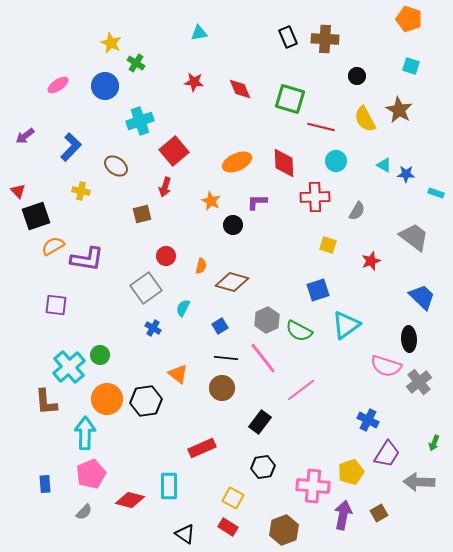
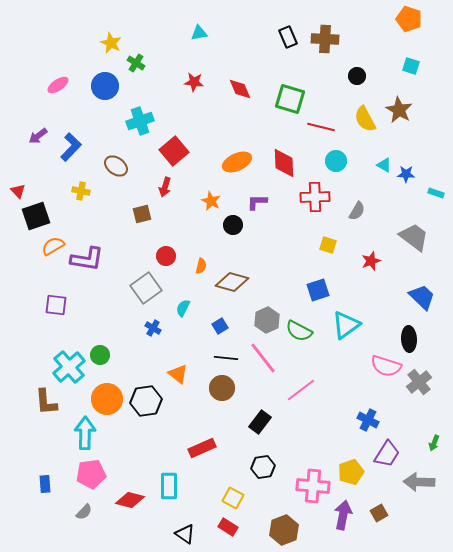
purple arrow at (25, 136): moved 13 px right
pink pentagon at (91, 474): rotated 16 degrees clockwise
